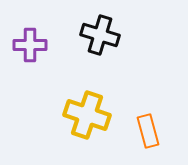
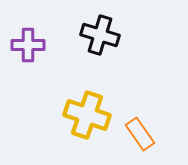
purple cross: moved 2 px left
orange rectangle: moved 8 px left, 3 px down; rotated 20 degrees counterclockwise
